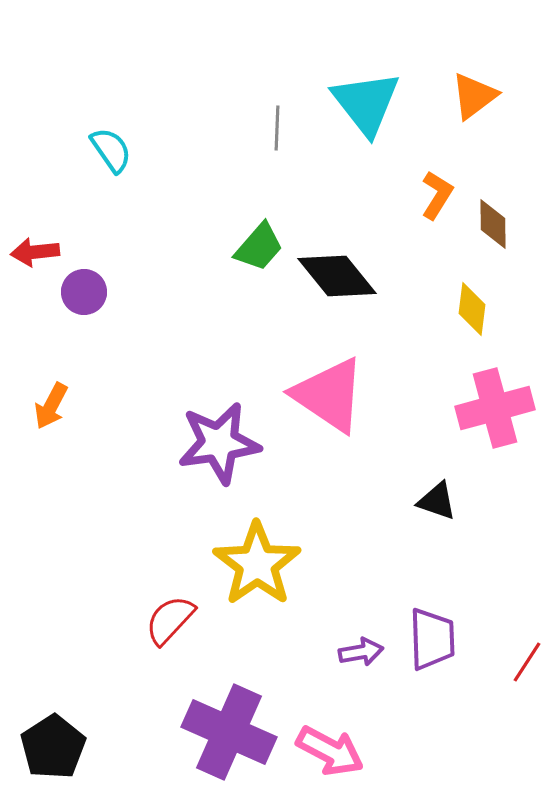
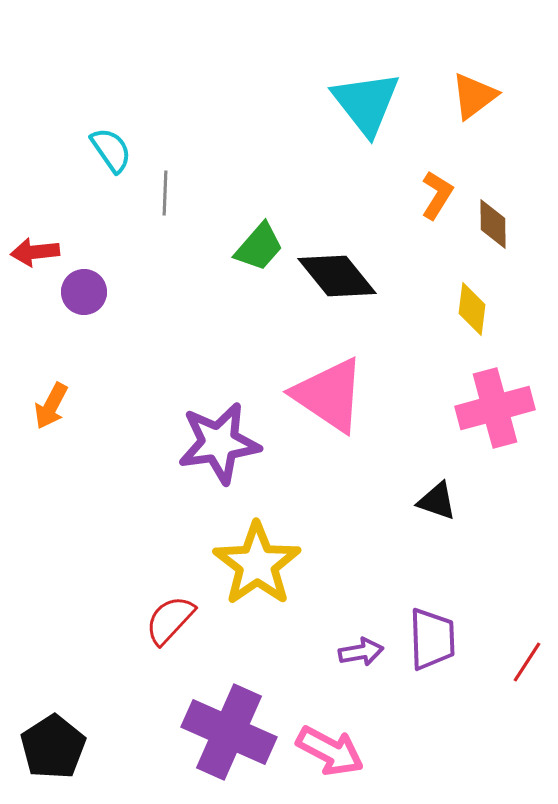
gray line: moved 112 px left, 65 px down
